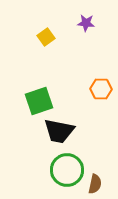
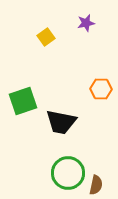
purple star: rotated 18 degrees counterclockwise
green square: moved 16 px left
black trapezoid: moved 2 px right, 9 px up
green circle: moved 1 px right, 3 px down
brown semicircle: moved 1 px right, 1 px down
